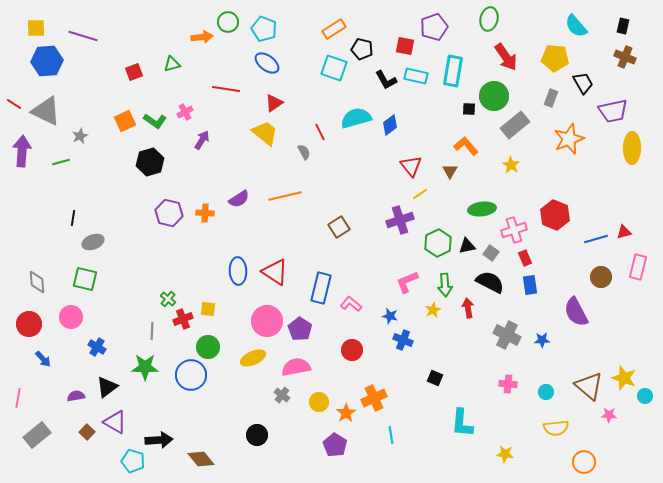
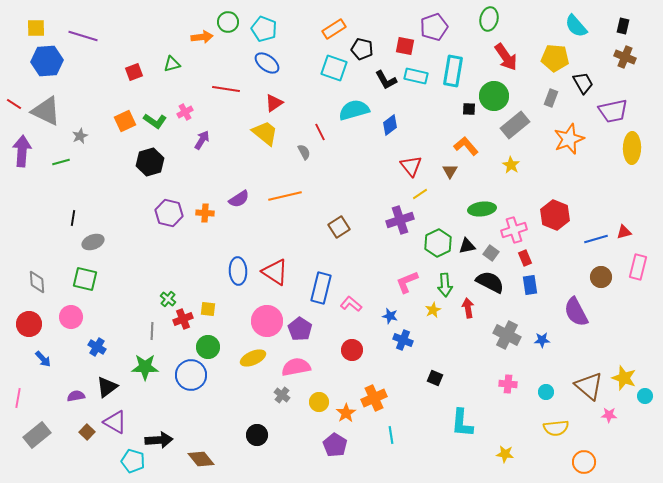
cyan semicircle at (356, 118): moved 2 px left, 8 px up
